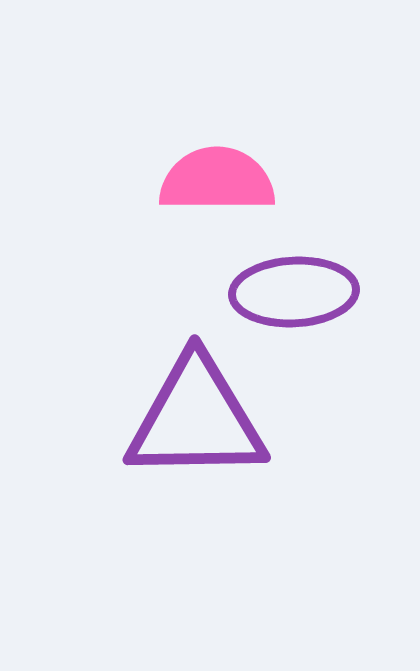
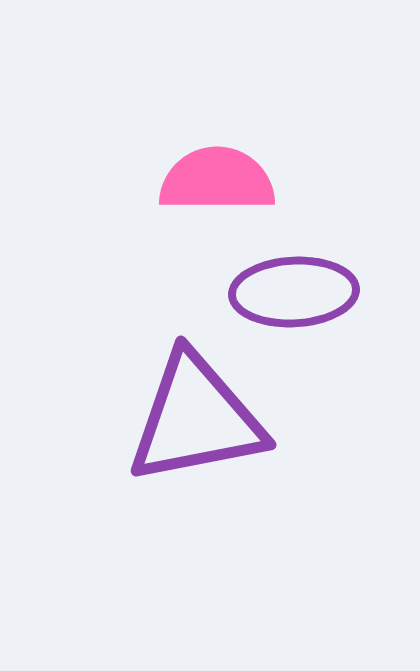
purple triangle: rotated 10 degrees counterclockwise
